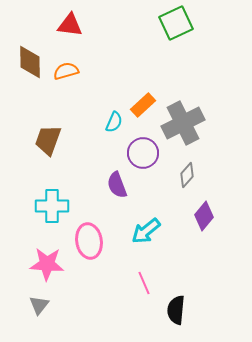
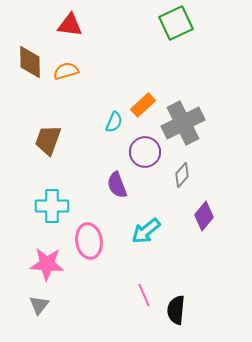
purple circle: moved 2 px right, 1 px up
gray diamond: moved 5 px left
pink line: moved 12 px down
